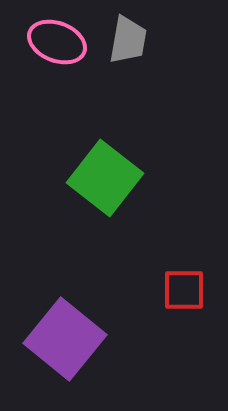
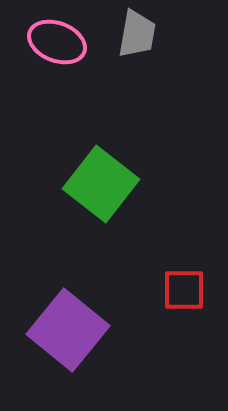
gray trapezoid: moved 9 px right, 6 px up
green square: moved 4 px left, 6 px down
purple square: moved 3 px right, 9 px up
